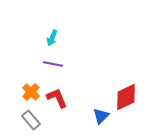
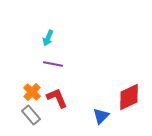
cyan arrow: moved 4 px left
orange cross: moved 1 px right
red diamond: moved 3 px right
gray rectangle: moved 5 px up
